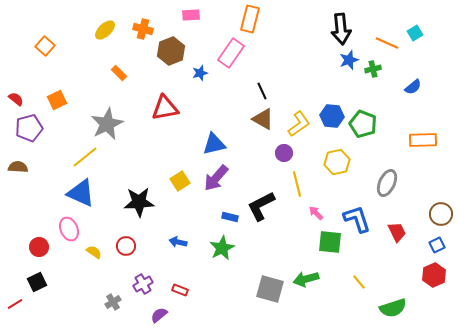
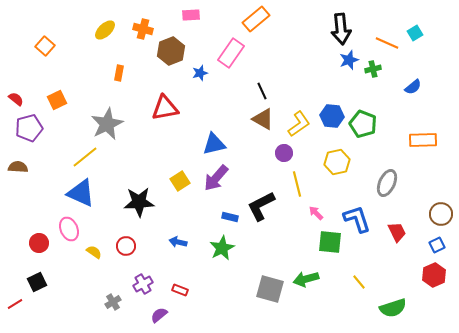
orange rectangle at (250, 19): moved 6 px right; rotated 36 degrees clockwise
orange rectangle at (119, 73): rotated 56 degrees clockwise
red circle at (39, 247): moved 4 px up
